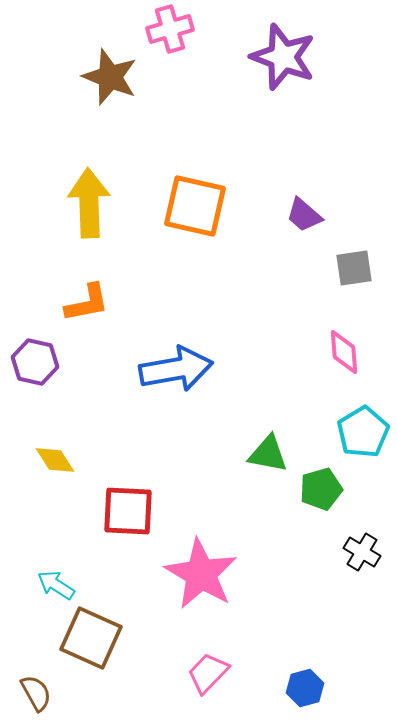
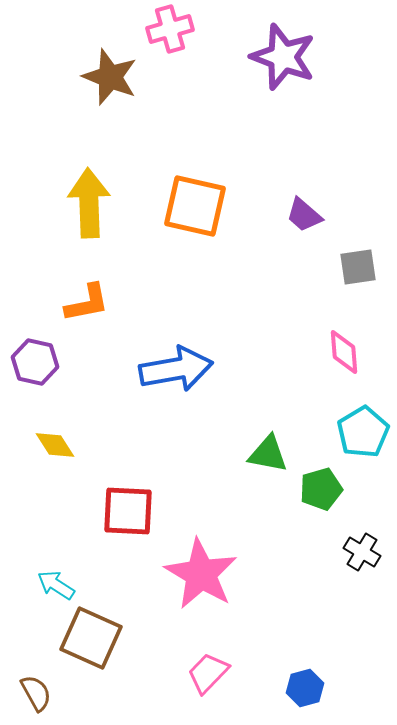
gray square: moved 4 px right, 1 px up
yellow diamond: moved 15 px up
